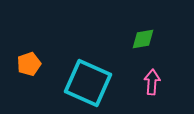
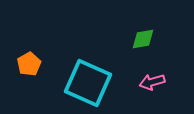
orange pentagon: rotated 10 degrees counterclockwise
pink arrow: rotated 110 degrees counterclockwise
